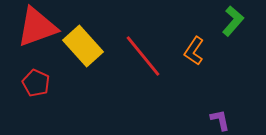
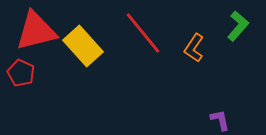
green L-shape: moved 5 px right, 5 px down
red triangle: moved 1 px left, 4 px down; rotated 6 degrees clockwise
orange L-shape: moved 3 px up
red line: moved 23 px up
red pentagon: moved 15 px left, 10 px up
